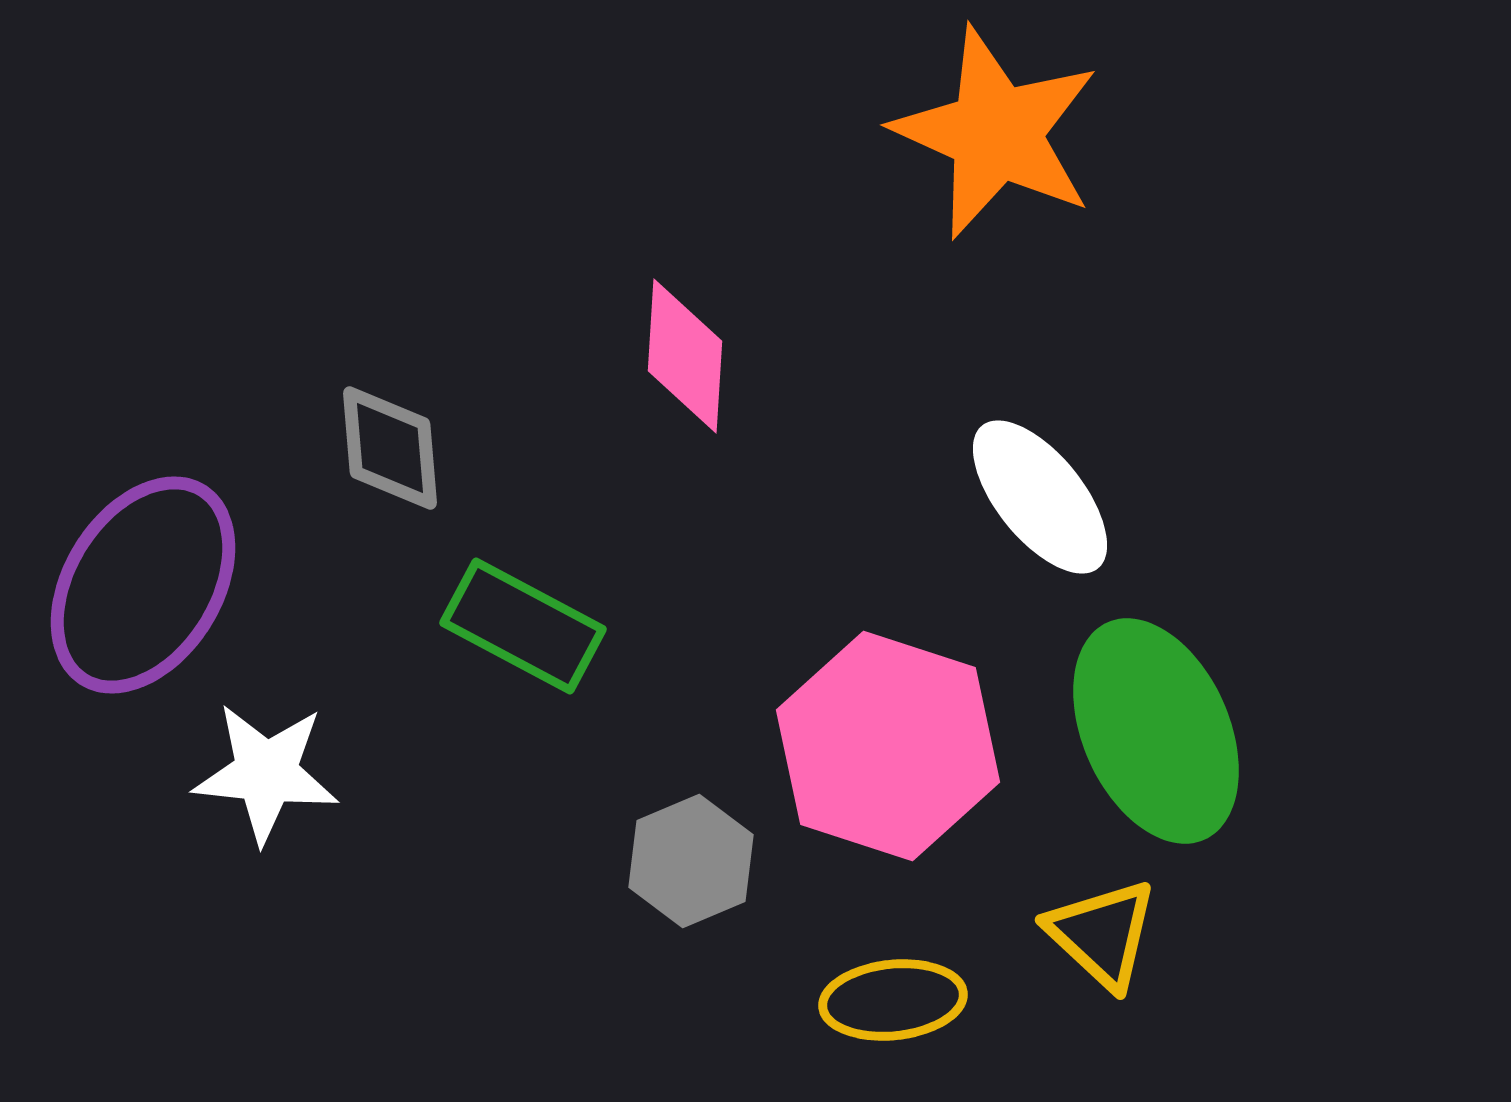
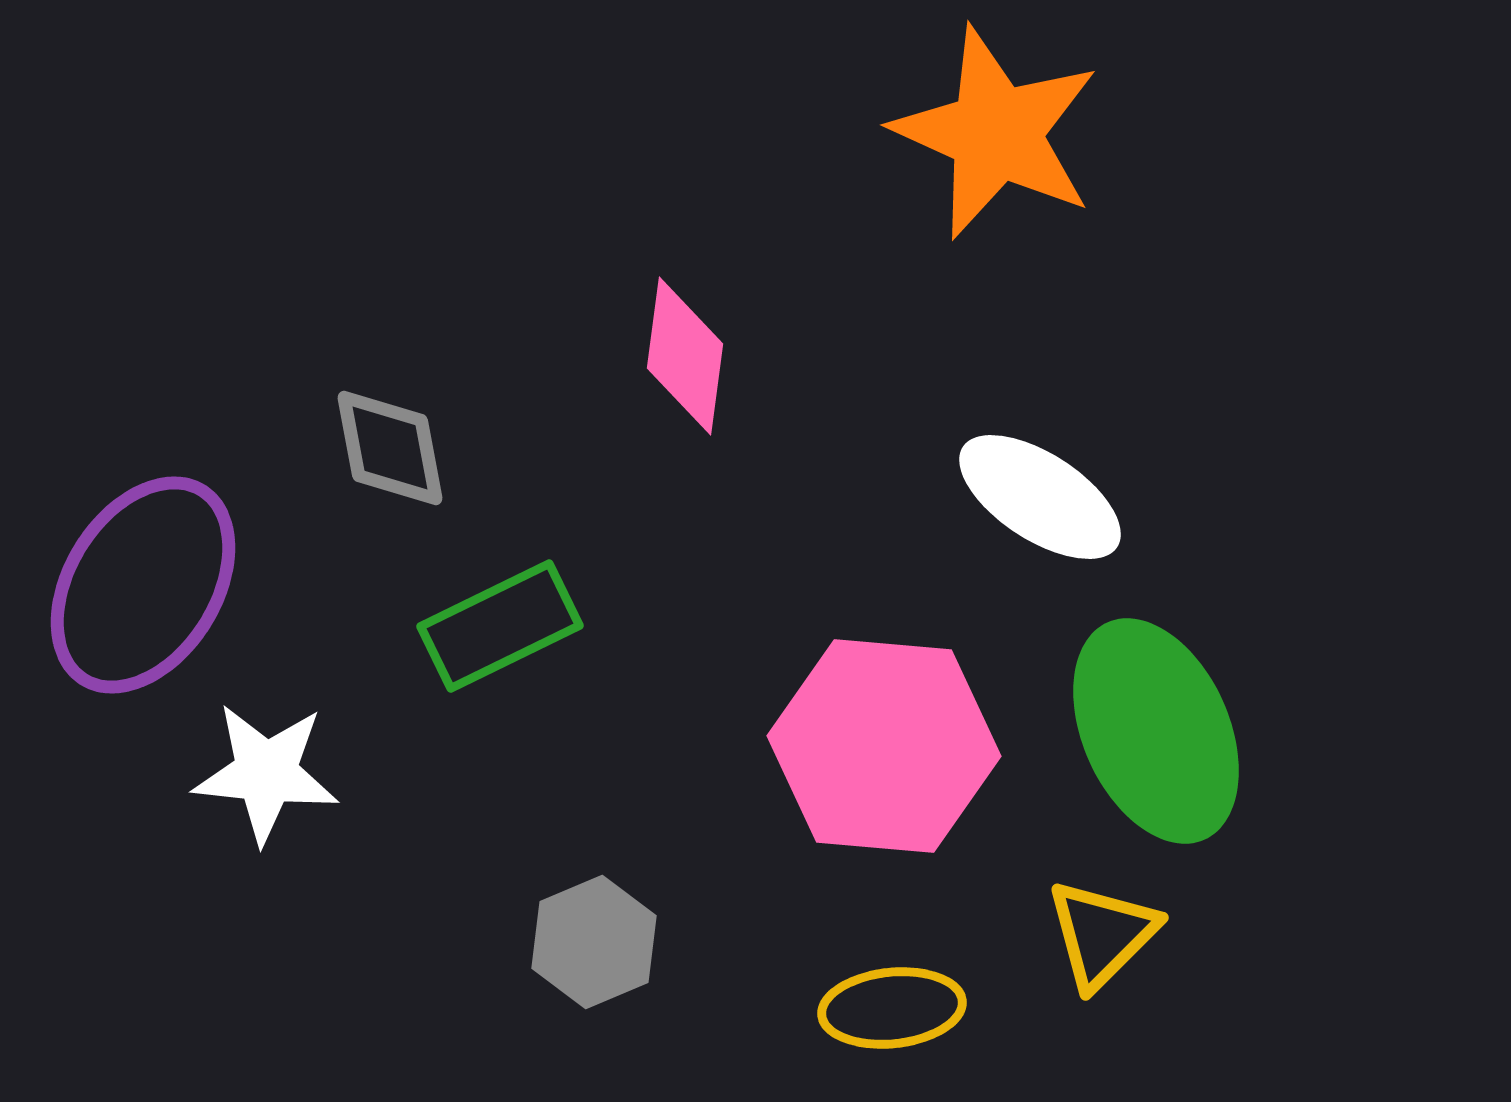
pink diamond: rotated 4 degrees clockwise
gray diamond: rotated 6 degrees counterclockwise
white ellipse: rotated 18 degrees counterclockwise
green rectangle: moved 23 px left; rotated 54 degrees counterclockwise
pink hexagon: moved 4 px left; rotated 13 degrees counterclockwise
gray hexagon: moved 97 px left, 81 px down
yellow triangle: rotated 32 degrees clockwise
yellow ellipse: moved 1 px left, 8 px down
